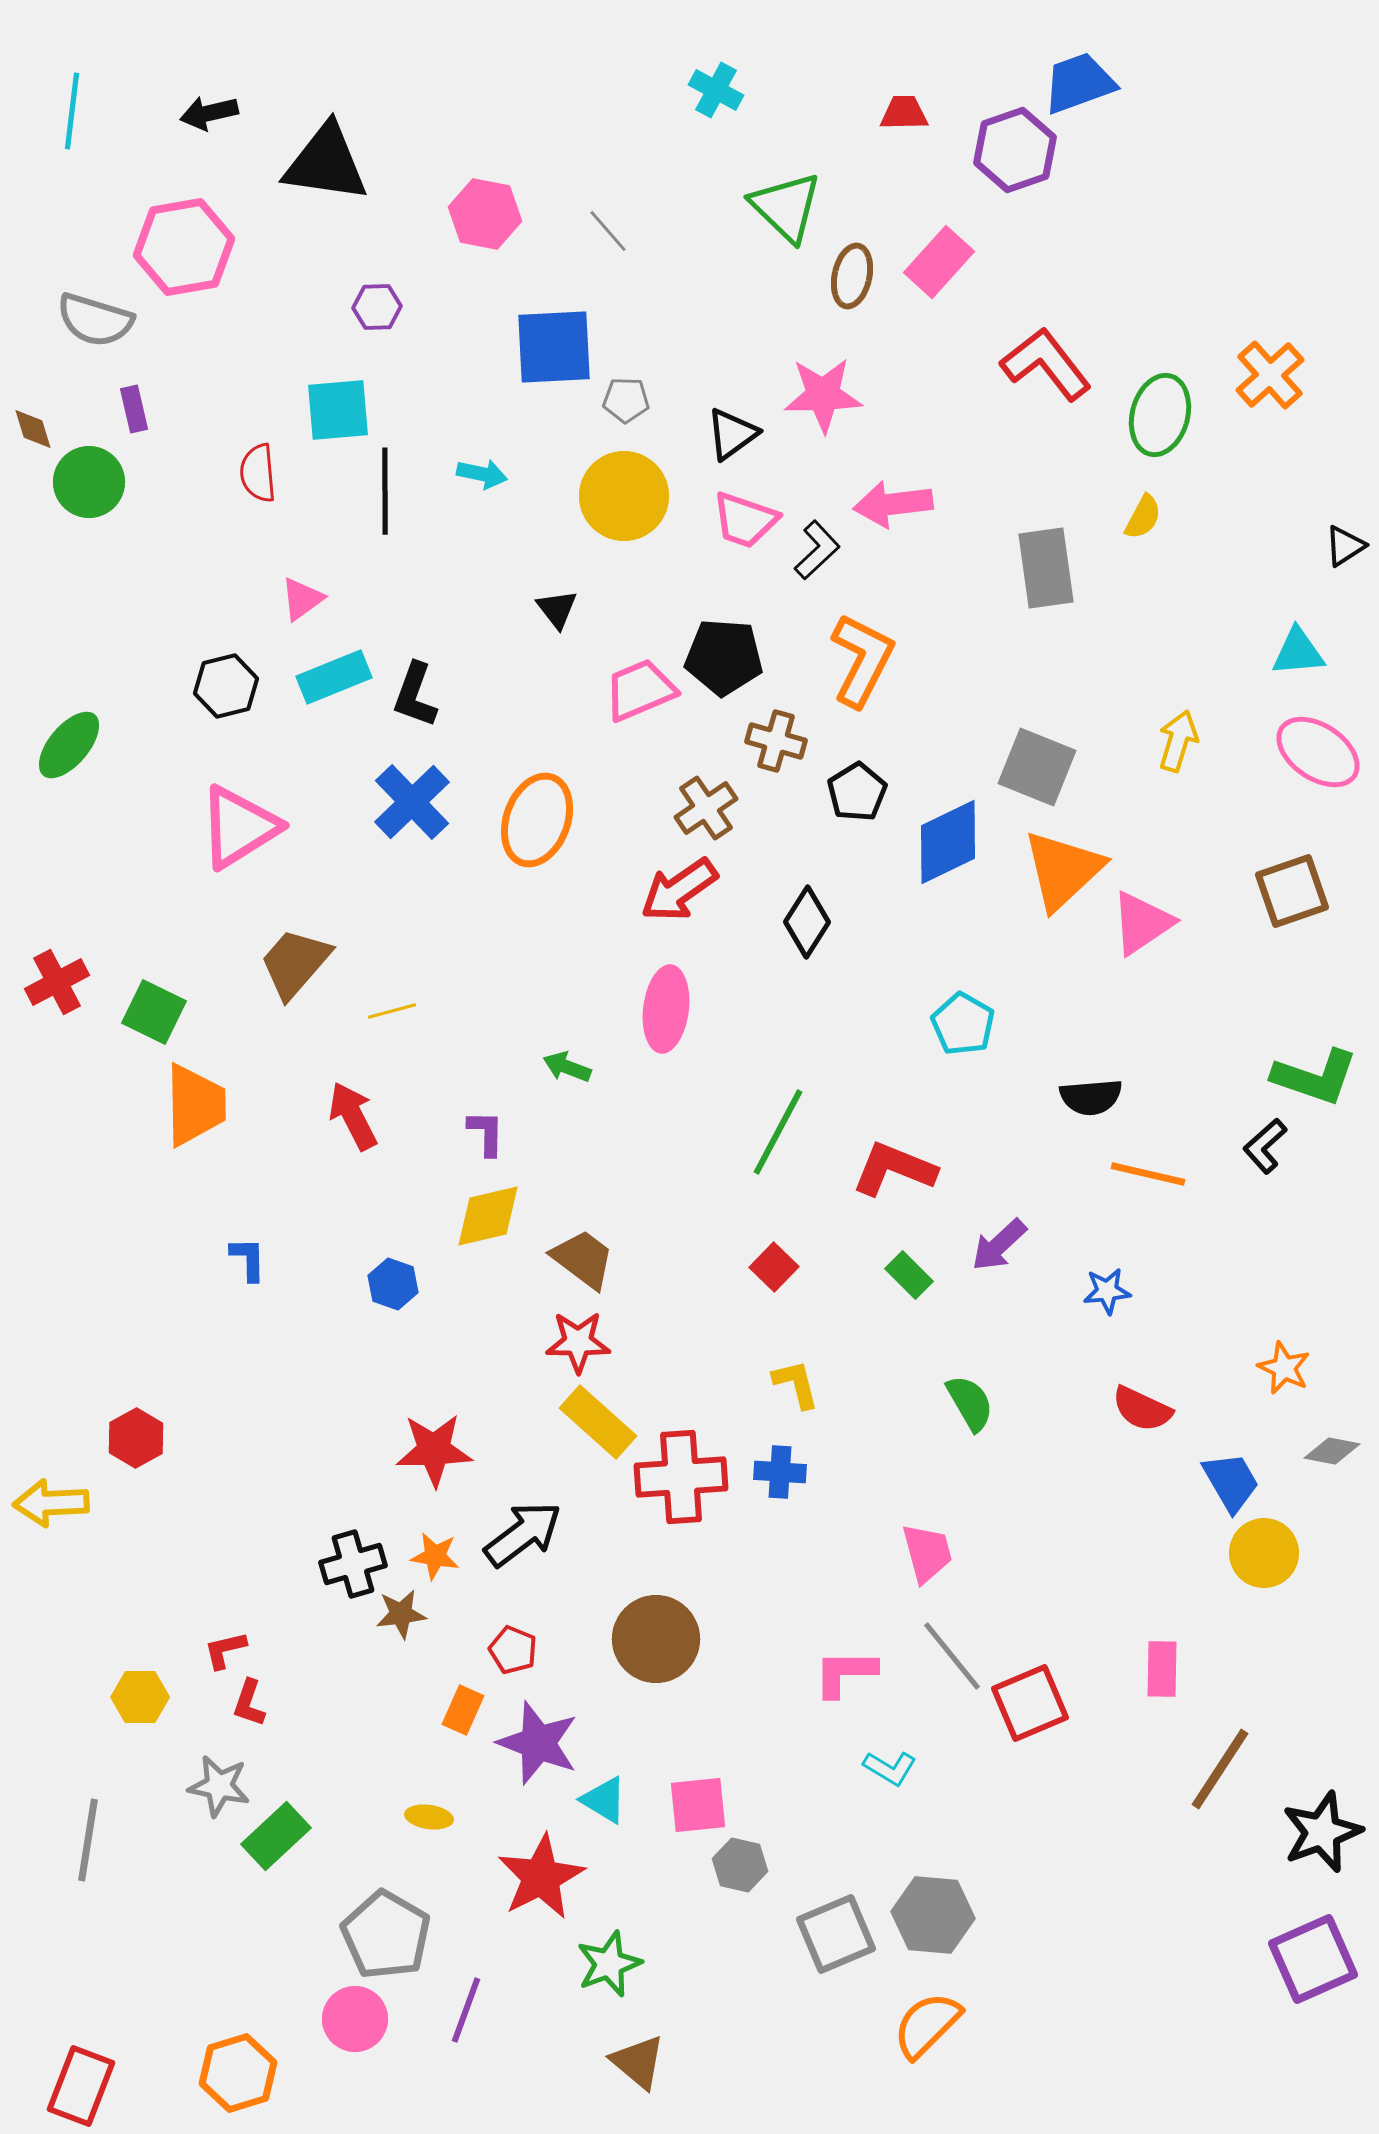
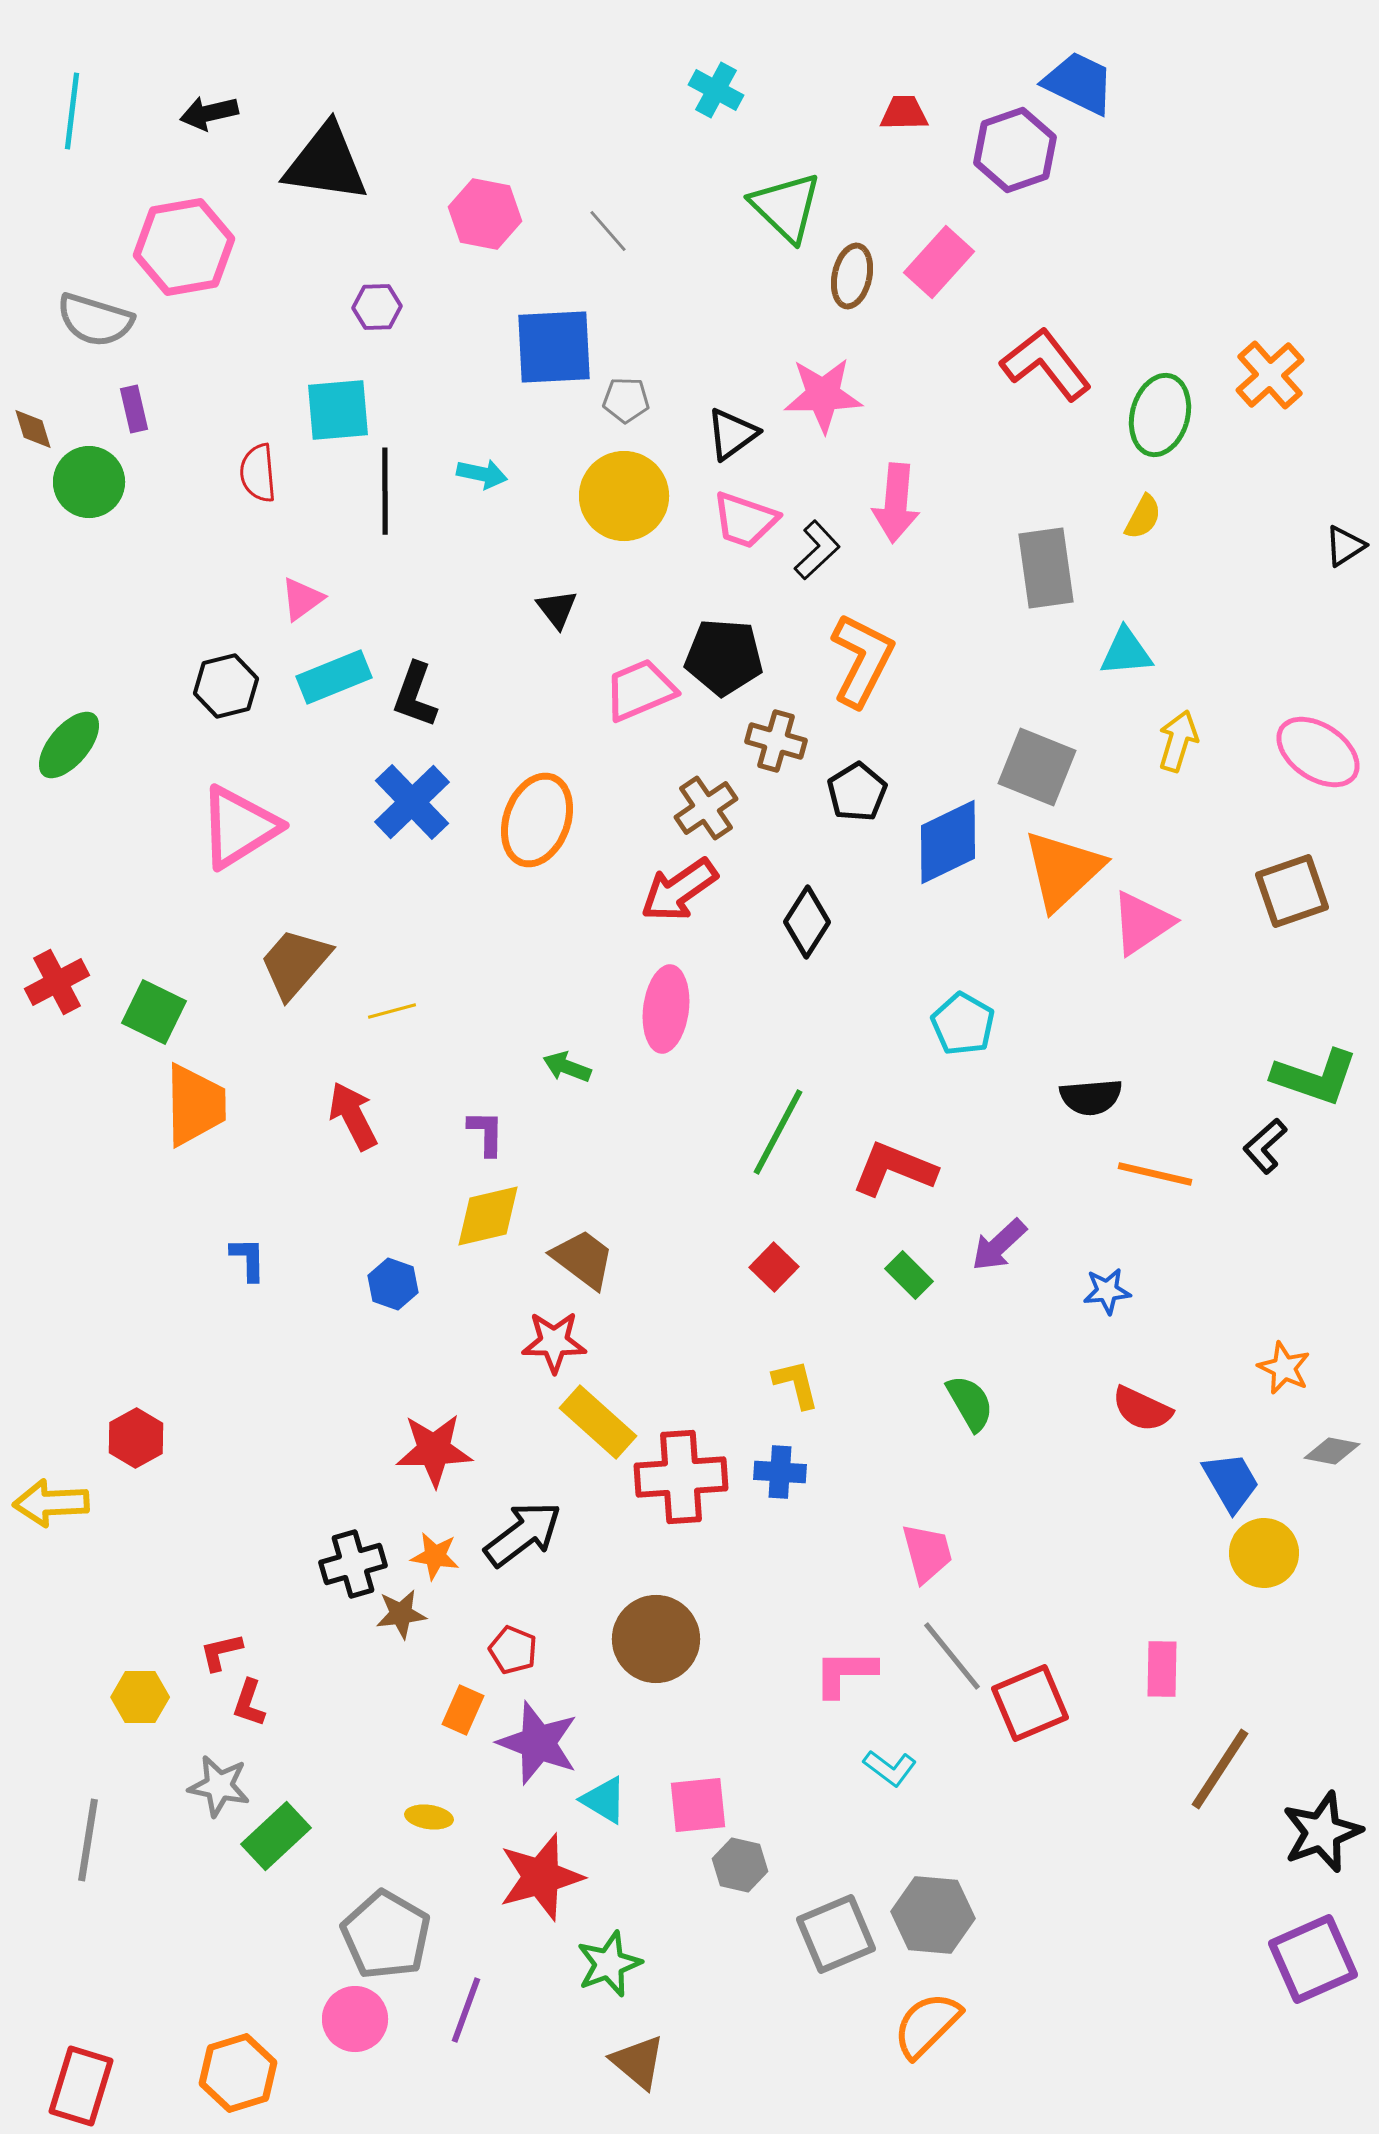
blue trapezoid at (1079, 83): rotated 46 degrees clockwise
pink arrow at (893, 504): moved 3 px right, 1 px up; rotated 78 degrees counterclockwise
cyan triangle at (1298, 652): moved 172 px left
orange line at (1148, 1174): moved 7 px right
red star at (578, 1342): moved 24 px left
red L-shape at (225, 1650): moved 4 px left, 2 px down
cyan L-shape at (890, 1768): rotated 6 degrees clockwise
red star at (541, 1877): rotated 12 degrees clockwise
red rectangle at (81, 2086): rotated 4 degrees counterclockwise
